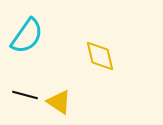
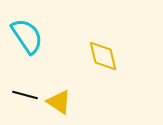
cyan semicircle: rotated 69 degrees counterclockwise
yellow diamond: moved 3 px right
